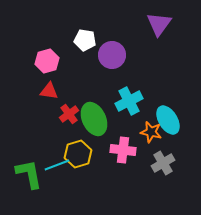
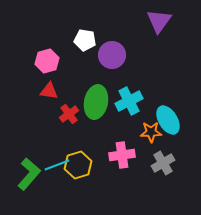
purple triangle: moved 3 px up
green ellipse: moved 2 px right, 17 px up; rotated 36 degrees clockwise
orange star: rotated 15 degrees counterclockwise
pink cross: moved 1 px left, 5 px down; rotated 15 degrees counterclockwise
yellow hexagon: moved 11 px down
green L-shape: rotated 52 degrees clockwise
